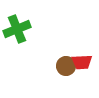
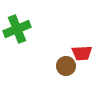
red trapezoid: moved 9 px up
